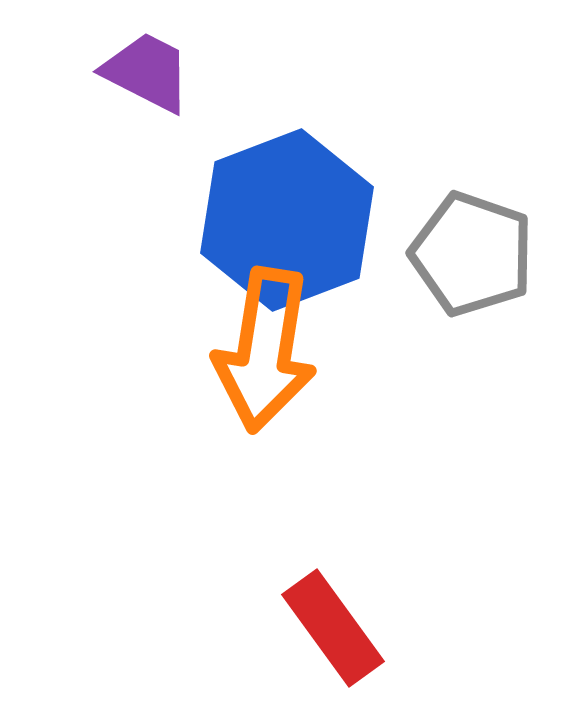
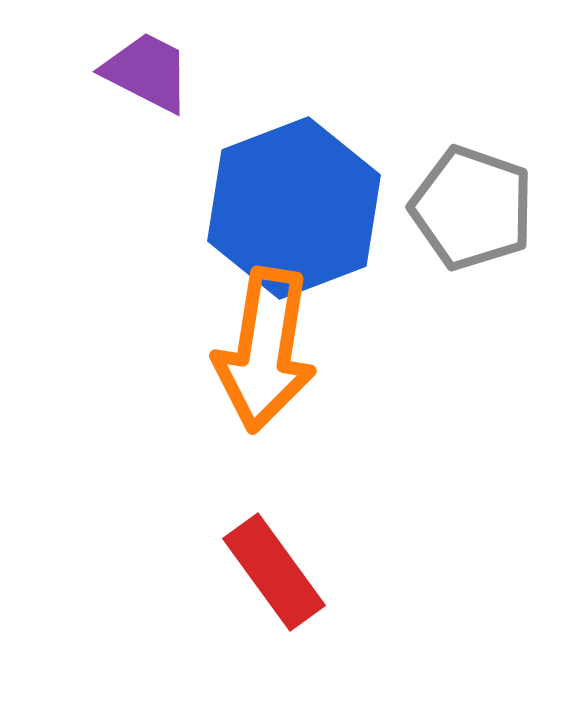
blue hexagon: moved 7 px right, 12 px up
gray pentagon: moved 46 px up
red rectangle: moved 59 px left, 56 px up
